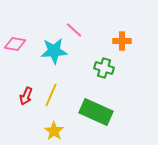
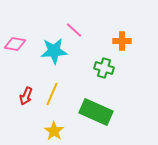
yellow line: moved 1 px right, 1 px up
